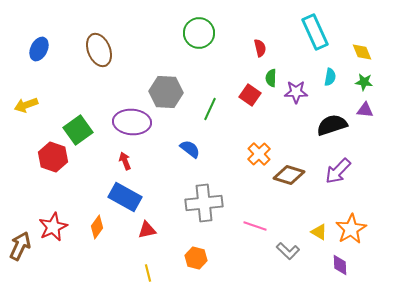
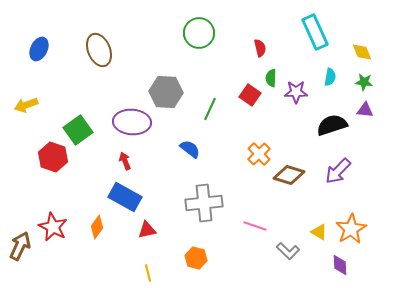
red star: rotated 20 degrees counterclockwise
